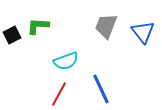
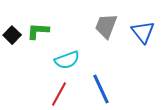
green L-shape: moved 5 px down
black square: rotated 18 degrees counterclockwise
cyan semicircle: moved 1 px right, 1 px up
